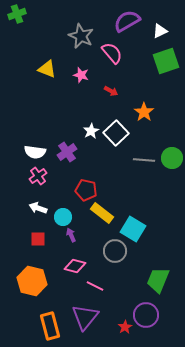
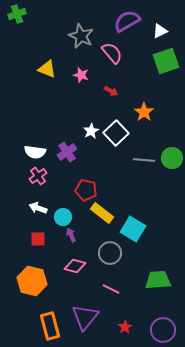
gray circle: moved 5 px left, 2 px down
green trapezoid: rotated 64 degrees clockwise
pink line: moved 16 px right, 3 px down
purple circle: moved 17 px right, 15 px down
